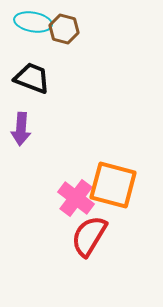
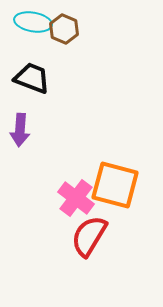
brown hexagon: rotated 8 degrees clockwise
purple arrow: moved 1 px left, 1 px down
orange square: moved 2 px right
